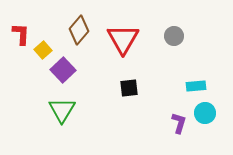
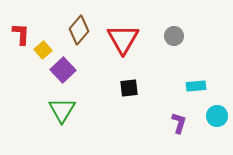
cyan circle: moved 12 px right, 3 px down
